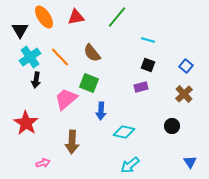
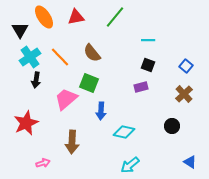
green line: moved 2 px left
cyan line: rotated 16 degrees counterclockwise
red star: rotated 15 degrees clockwise
blue triangle: rotated 24 degrees counterclockwise
